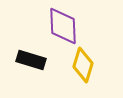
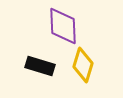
black rectangle: moved 9 px right, 6 px down
